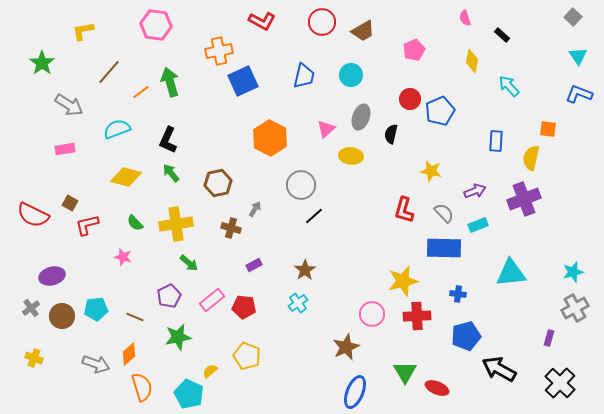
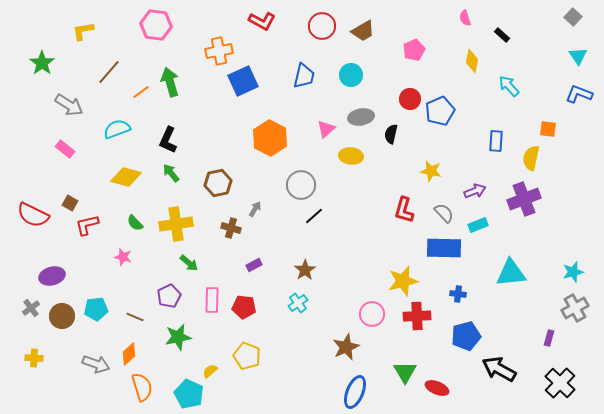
red circle at (322, 22): moved 4 px down
gray ellipse at (361, 117): rotated 60 degrees clockwise
pink rectangle at (65, 149): rotated 48 degrees clockwise
pink rectangle at (212, 300): rotated 50 degrees counterclockwise
yellow cross at (34, 358): rotated 18 degrees counterclockwise
